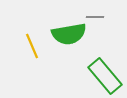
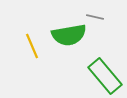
gray line: rotated 12 degrees clockwise
green semicircle: moved 1 px down
